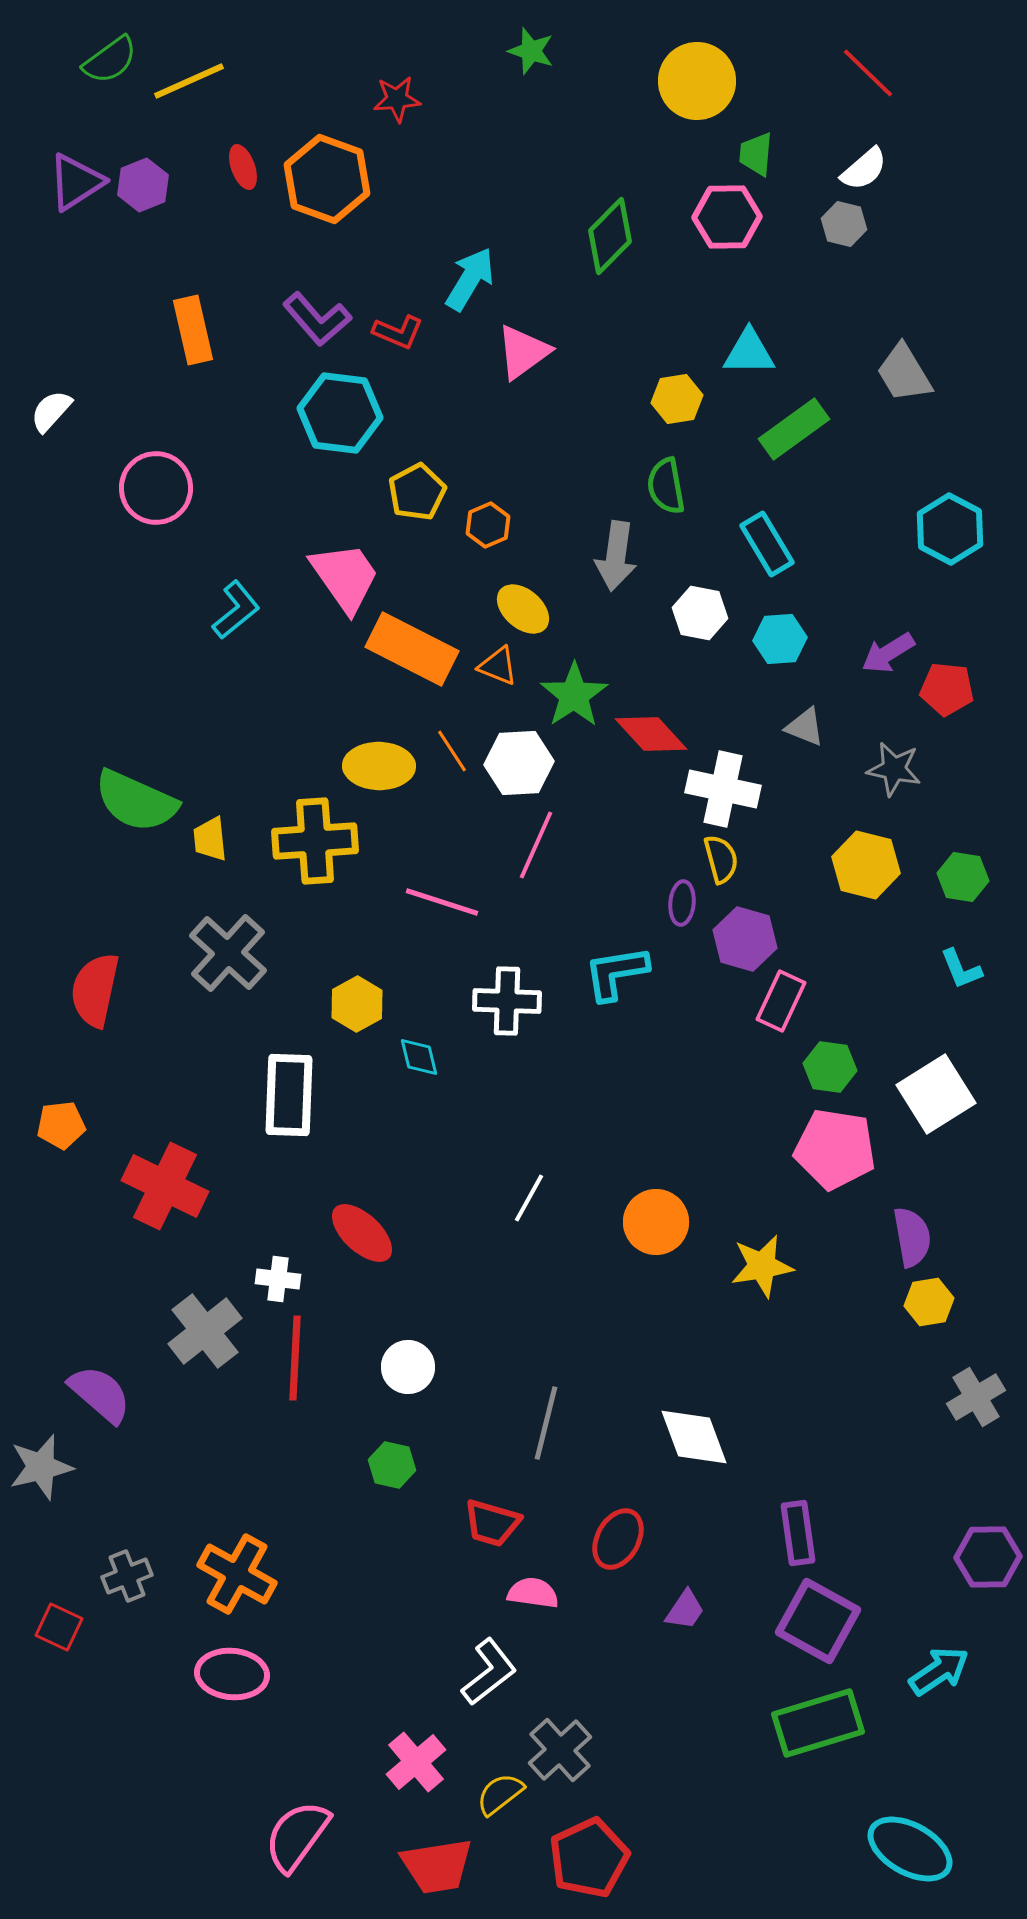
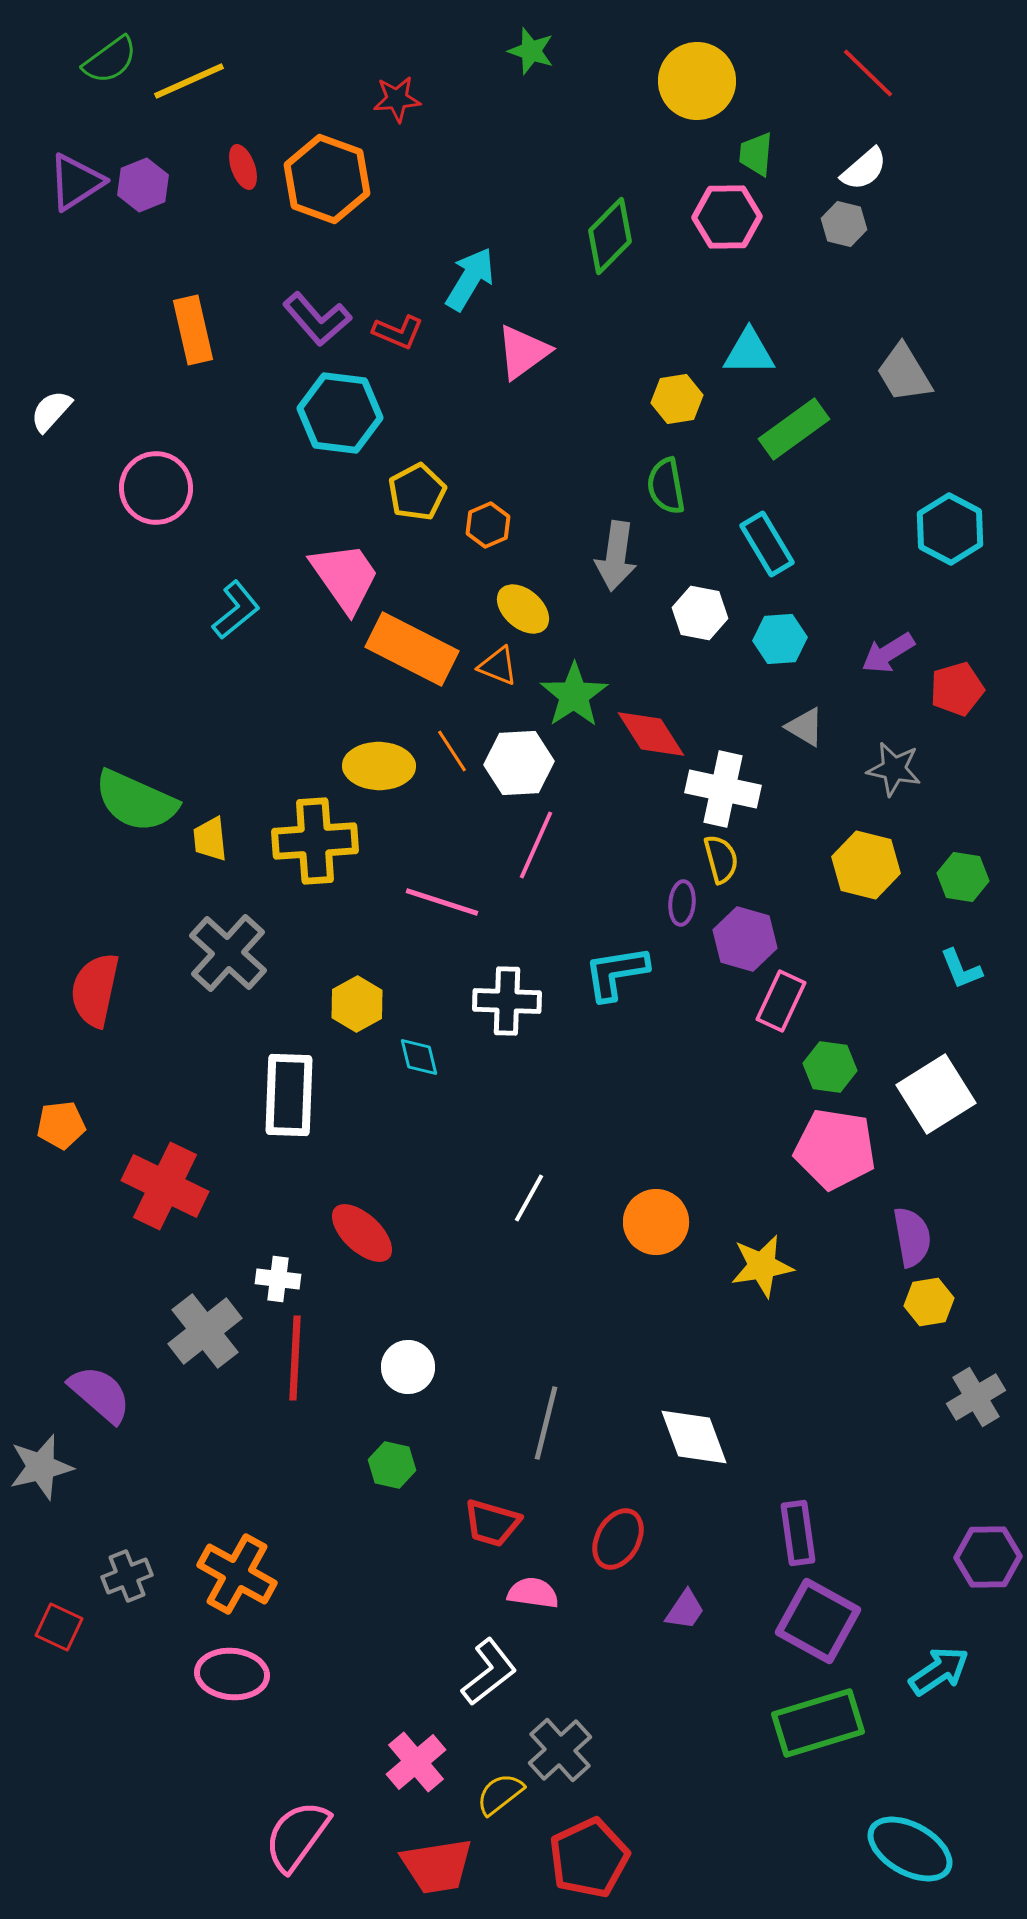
red pentagon at (947, 689): moved 10 px right; rotated 22 degrees counterclockwise
gray triangle at (805, 727): rotated 9 degrees clockwise
red diamond at (651, 734): rotated 10 degrees clockwise
